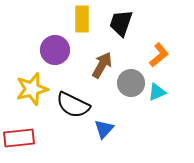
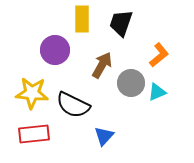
yellow star: moved 4 px down; rotated 20 degrees clockwise
blue triangle: moved 7 px down
red rectangle: moved 15 px right, 4 px up
